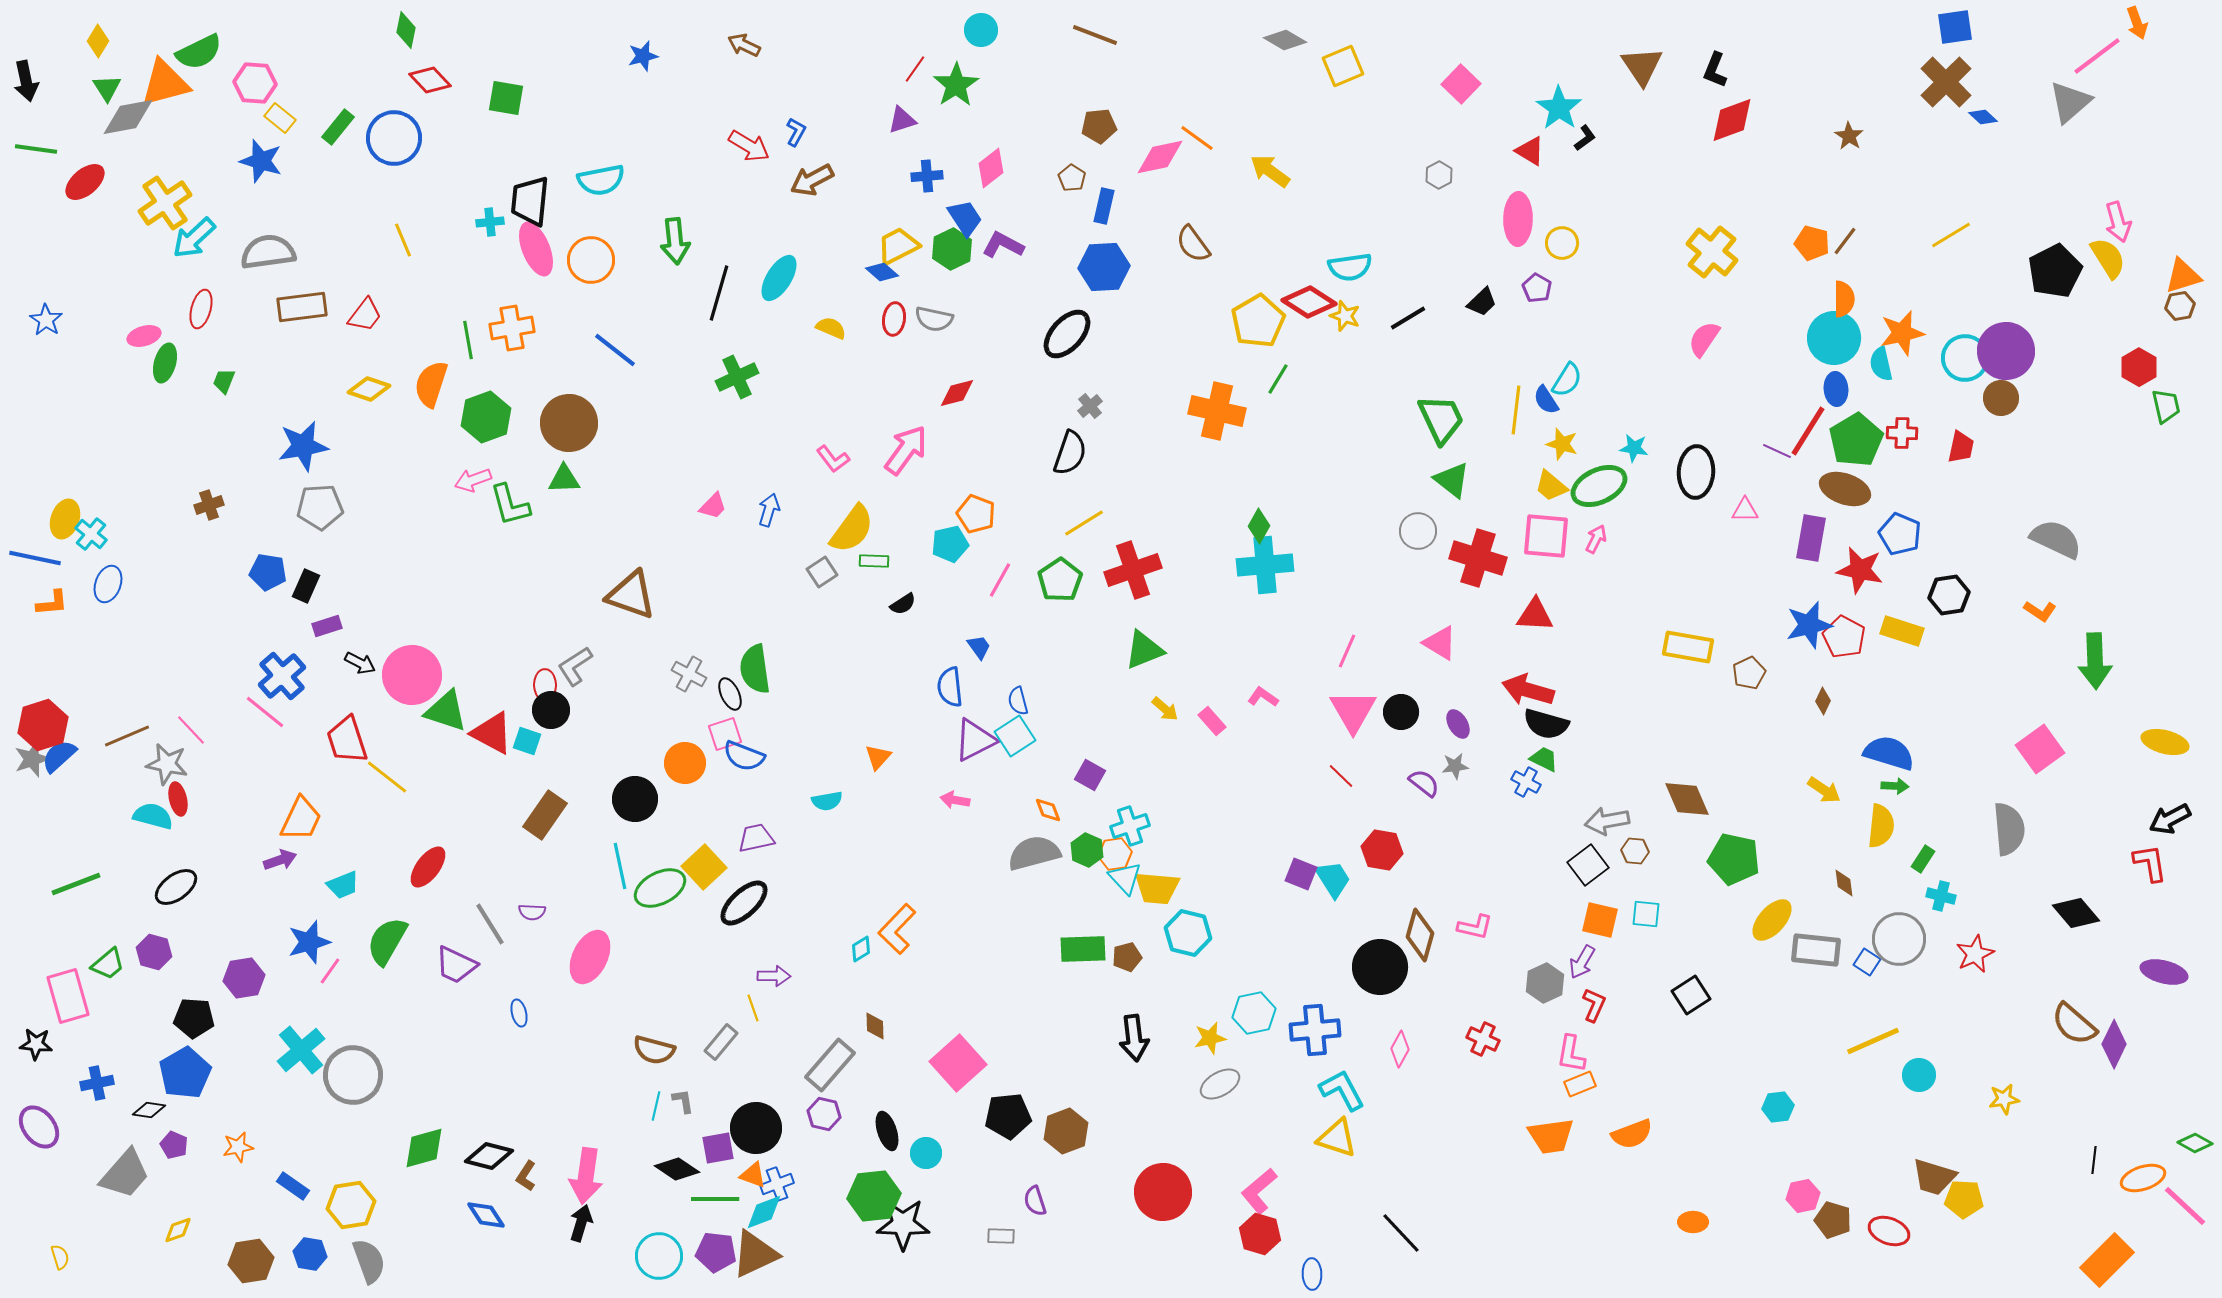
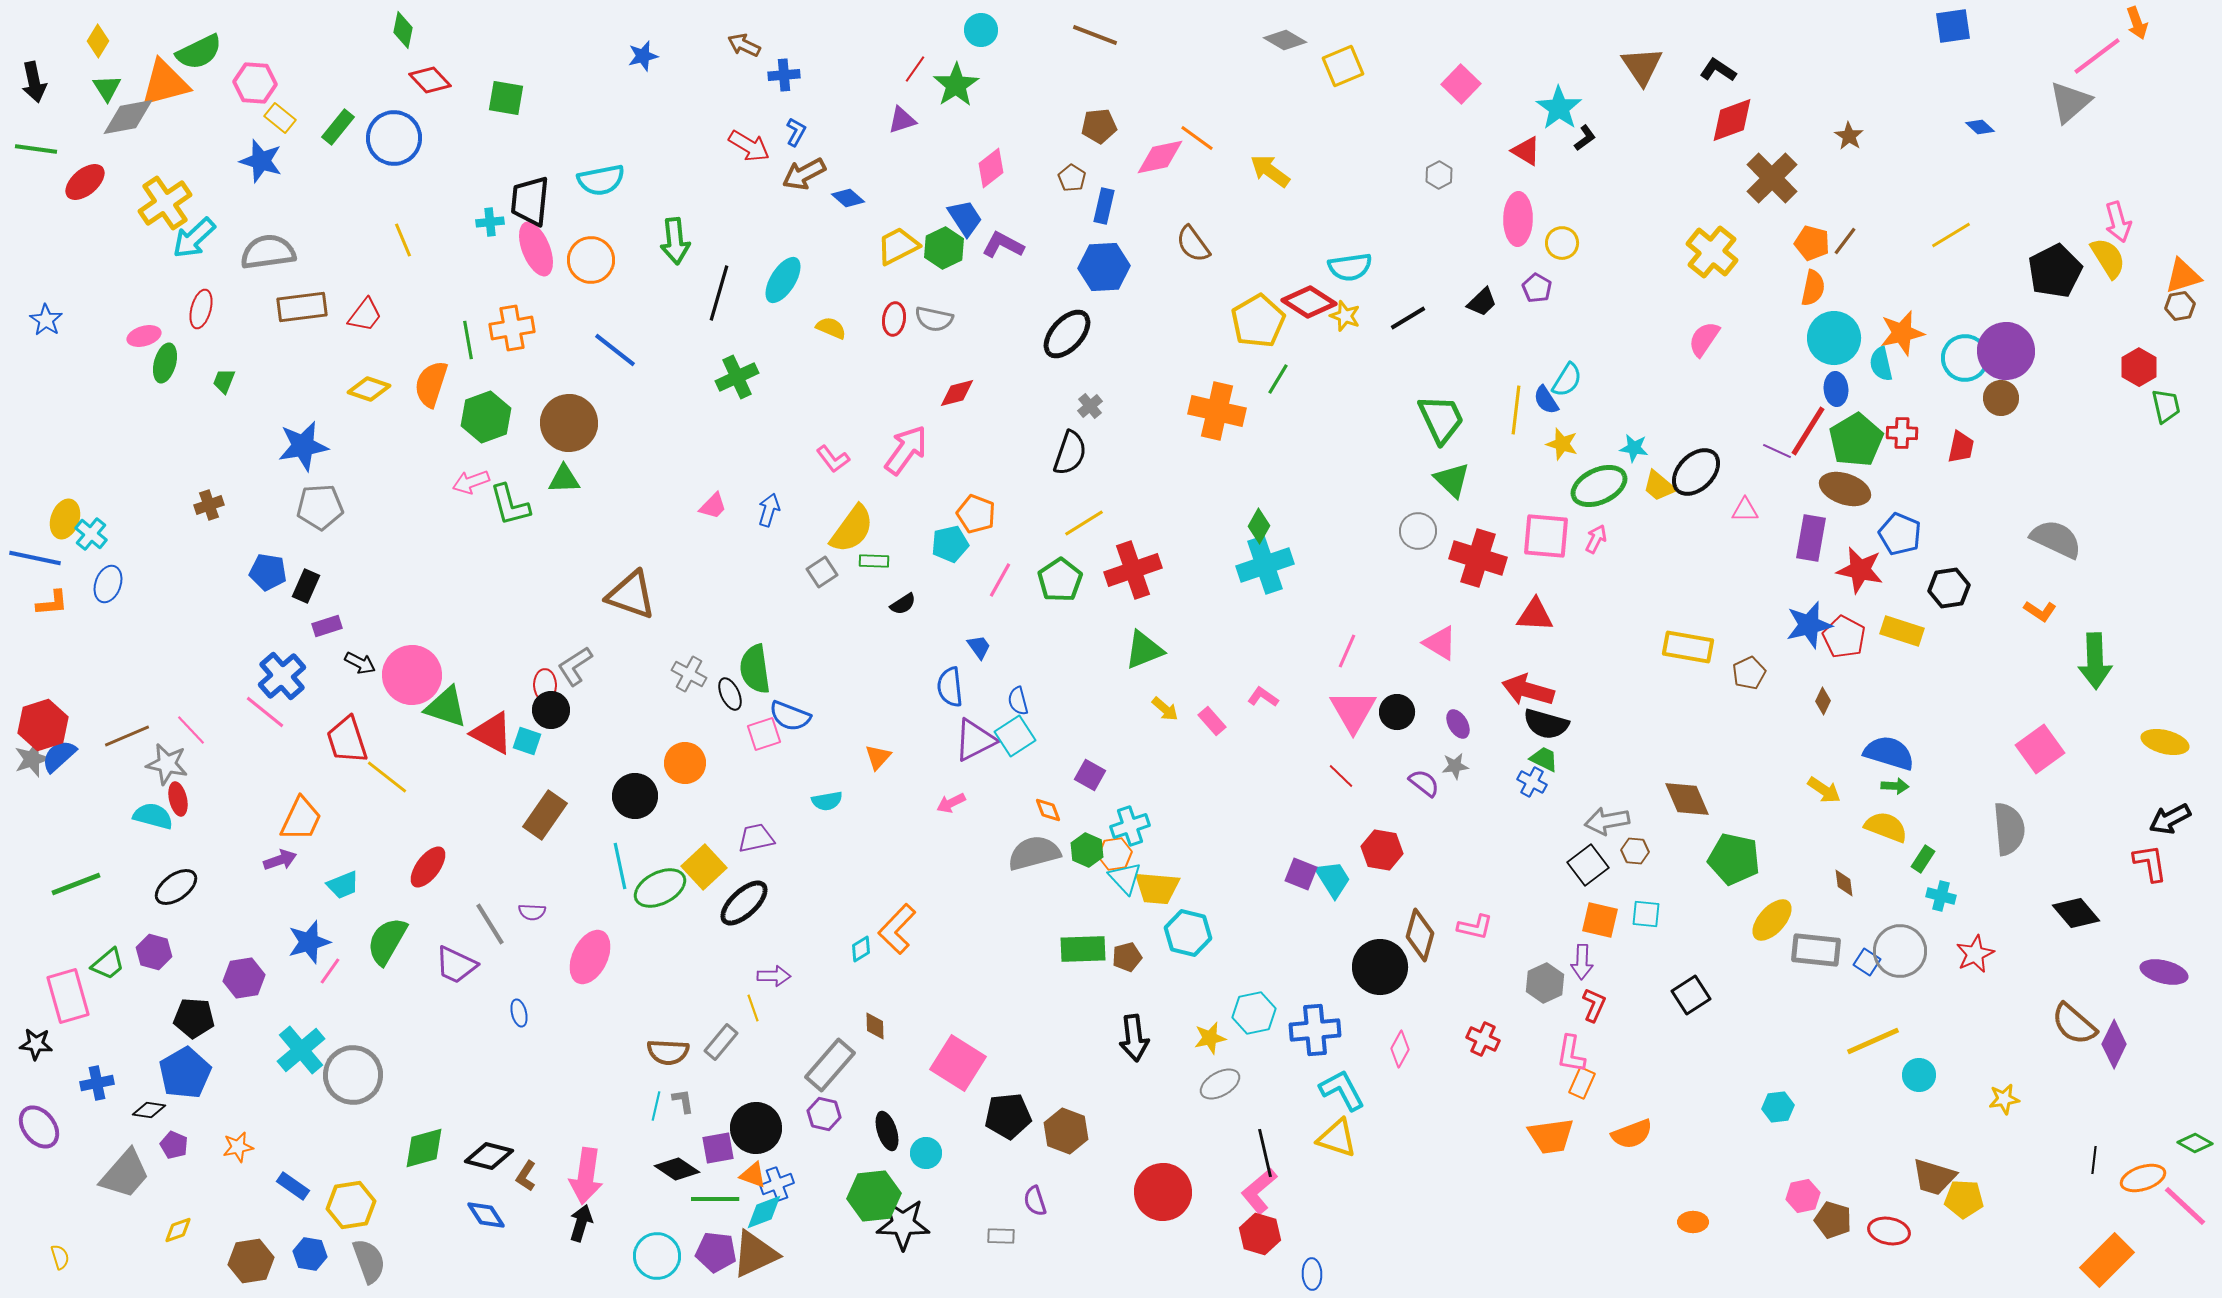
blue square at (1955, 27): moved 2 px left, 1 px up
green diamond at (406, 30): moved 3 px left
black L-shape at (1715, 70): moved 3 px right; rotated 102 degrees clockwise
black arrow at (26, 81): moved 8 px right, 1 px down
brown cross at (1946, 82): moved 174 px left, 96 px down
blue diamond at (1983, 117): moved 3 px left, 10 px down
red triangle at (1530, 151): moved 4 px left
blue cross at (927, 176): moved 143 px left, 101 px up
brown arrow at (812, 180): moved 8 px left, 6 px up
green hexagon at (952, 249): moved 8 px left, 1 px up
blue diamond at (882, 272): moved 34 px left, 74 px up
cyan ellipse at (779, 278): moved 4 px right, 2 px down
orange semicircle at (1844, 299): moved 31 px left, 11 px up; rotated 12 degrees clockwise
black ellipse at (1696, 472): rotated 42 degrees clockwise
pink arrow at (473, 480): moved 2 px left, 2 px down
green triangle at (1452, 480): rotated 6 degrees clockwise
yellow trapezoid at (1551, 486): moved 108 px right
cyan cross at (1265, 565): rotated 14 degrees counterclockwise
black hexagon at (1949, 595): moved 7 px up
green triangle at (446, 711): moved 4 px up
black circle at (1401, 712): moved 4 px left
pink square at (725, 734): moved 39 px right
blue semicircle at (744, 756): moved 46 px right, 40 px up
blue cross at (1526, 782): moved 6 px right
black circle at (635, 799): moved 3 px up
pink arrow at (955, 800): moved 4 px left, 3 px down; rotated 36 degrees counterclockwise
yellow semicircle at (1881, 826): moved 5 px right, 1 px down; rotated 75 degrees counterclockwise
gray circle at (1899, 939): moved 1 px right, 12 px down
purple arrow at (1582, 962): rotated 28 degrees counterclockwise
brown semicircle at (654, 1050): moved 14 px right, 2 px down; rotated 12 degrees counterclockwise
pink square at (958, 1063): rotated 16 degrees counterclockwise
orange rectangle at (1580, 1084): moved 2 px right, 1 px up; rotated 44 degrees counterclockwise
brown hexagon at (1066, 1131): rotated 18 degrees counterclockwise
red ellipse at (1889, 1231): rotated 9 degrees counterclockwise
black line at (1401, 1233): moved 136 px left, 80 px up; rotated 30 degrees clockwise
cyan circle at (659, 1256): moved 2 px left
